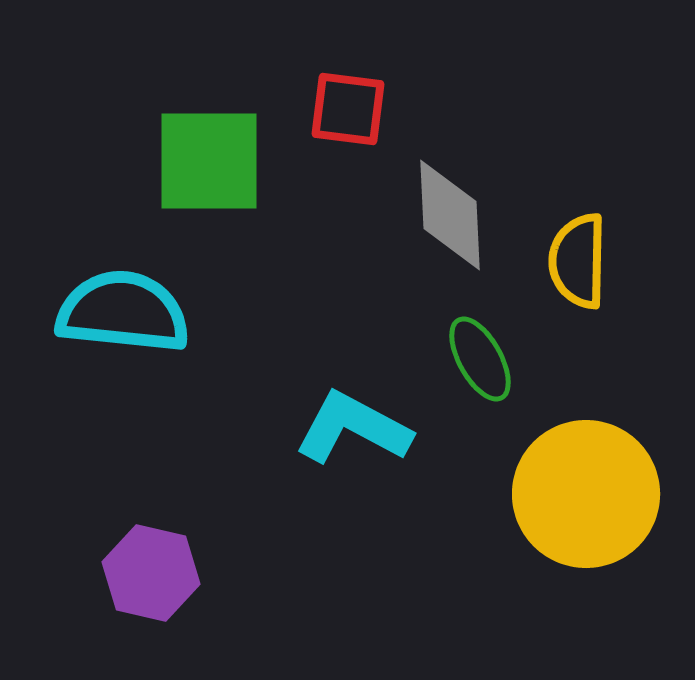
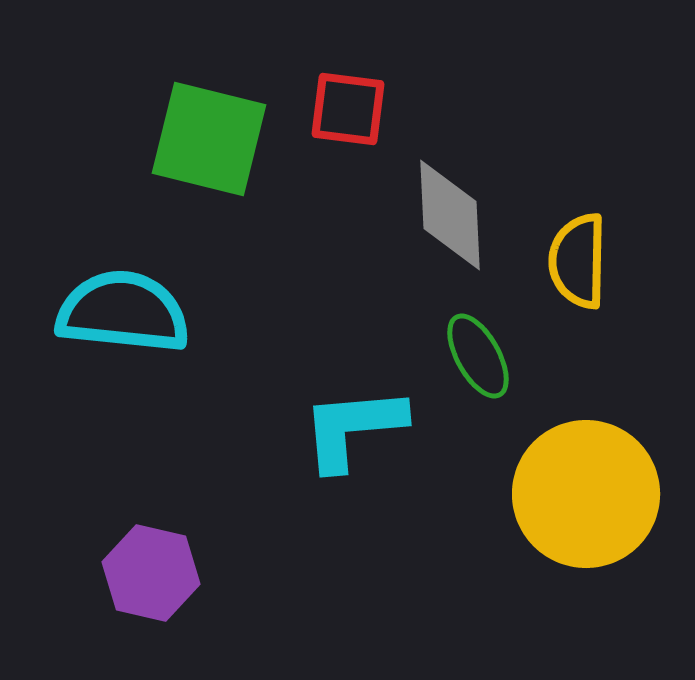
green square: moved 22 px up; rotated 14 degrees clockwise
green ellipse: moved 2 px left, 3 px up
cyan L-shape: rotated 33 degrees counterclockwise
